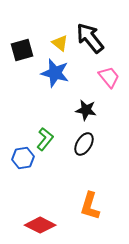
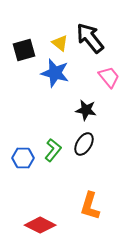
black square: moved 2 px right
green L-shape: moved 8 px right, 11 px down
blue hexagon: rotated 10 degrees clockwise
